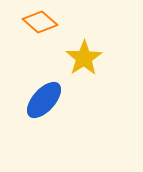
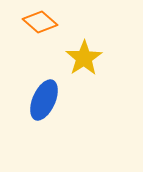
blue ellipse: rotated 18 degrees counterclockwise
